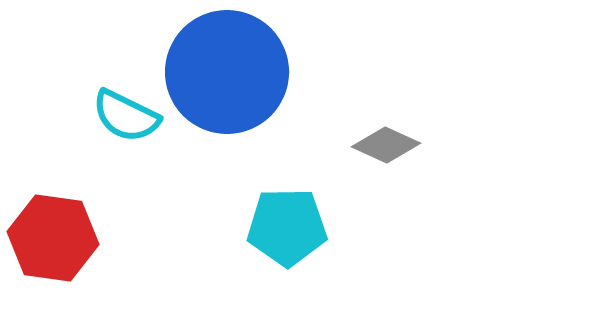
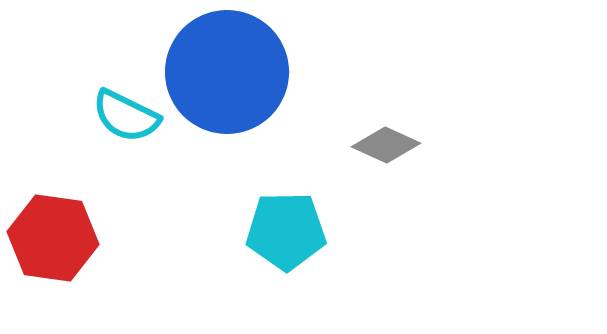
cyan pentagon: moved 1 px left, 4 px down
